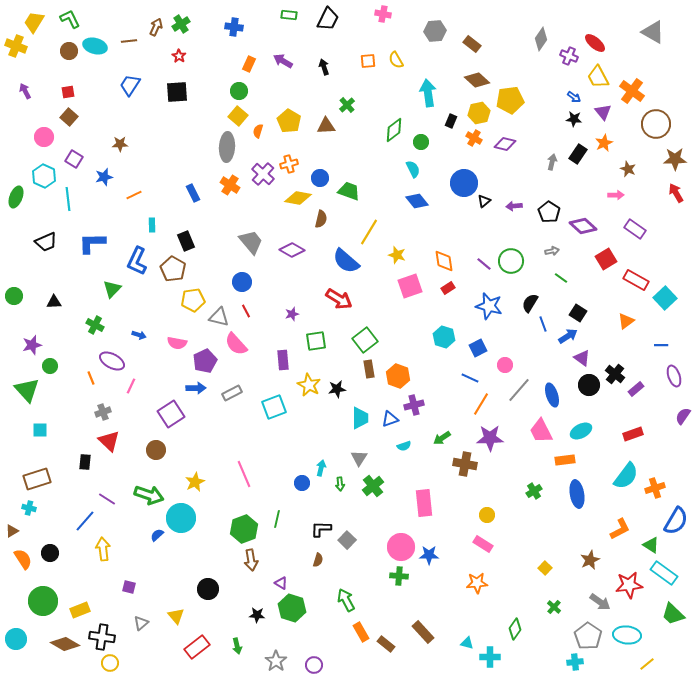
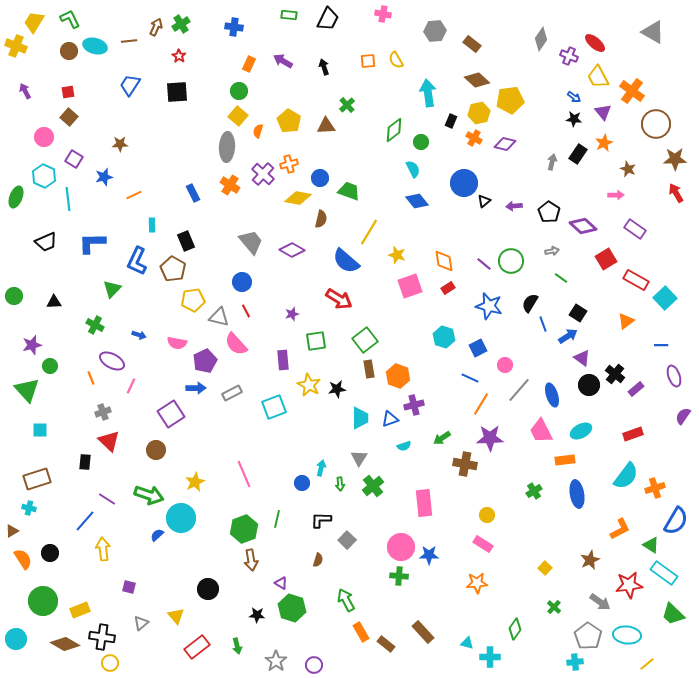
black L-shape at (321, 529): moved 9 px up
